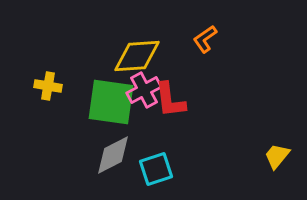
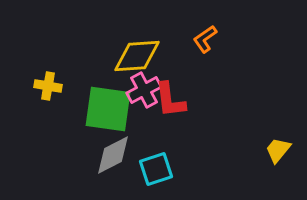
green square: moved 3 px left, 7 px down
yellow trapezoid: moved 1 px right, 6 px up
